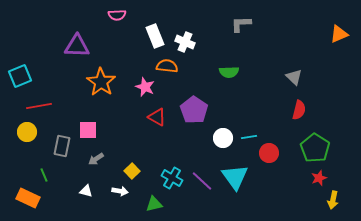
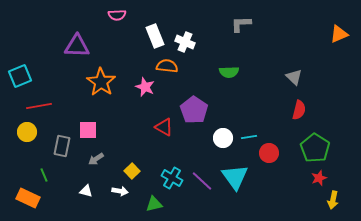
red triangle: moved 7 px right, 10 px down
